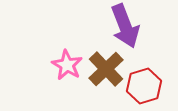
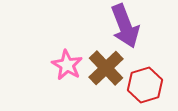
brown cross: moved 1 px up
red hexagon: moved 1 px right, 1 px up
